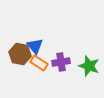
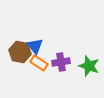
brown hexagon: moved 2 px up
